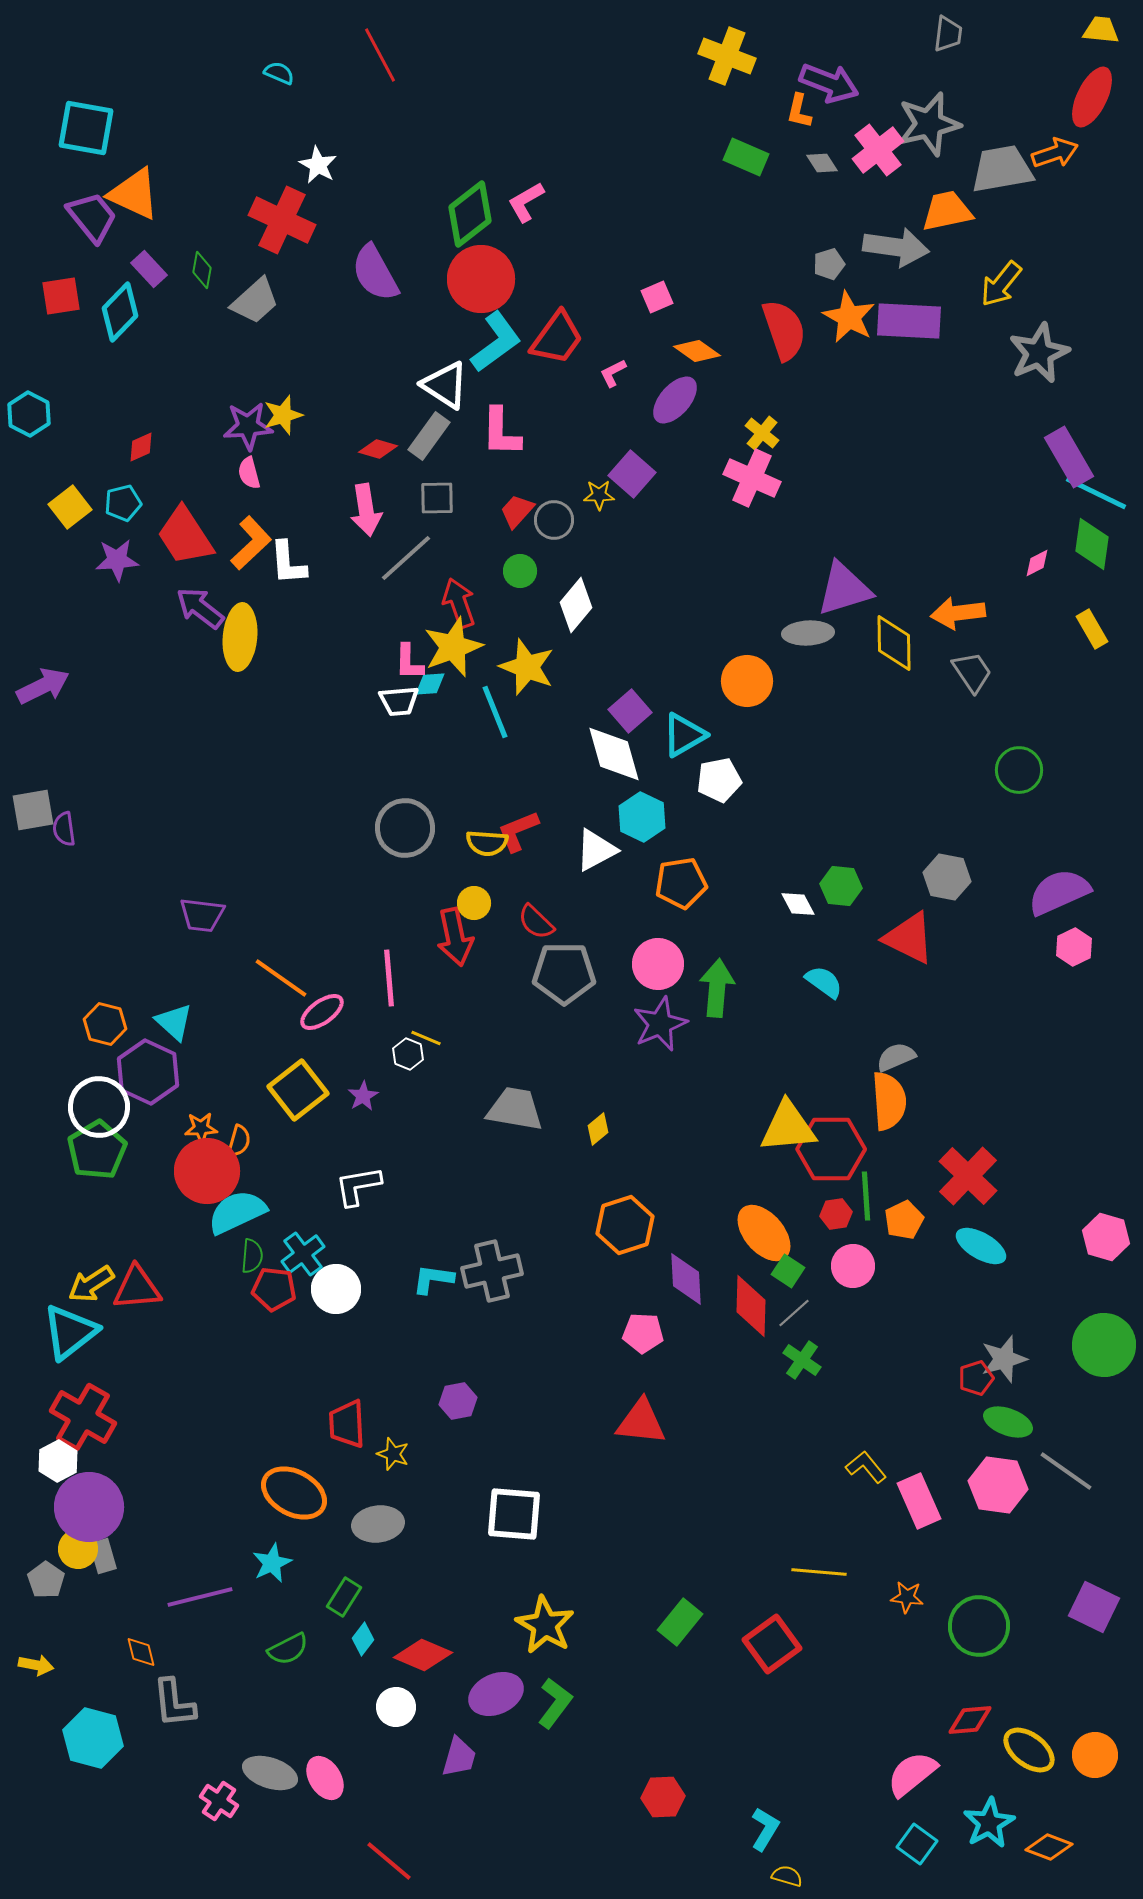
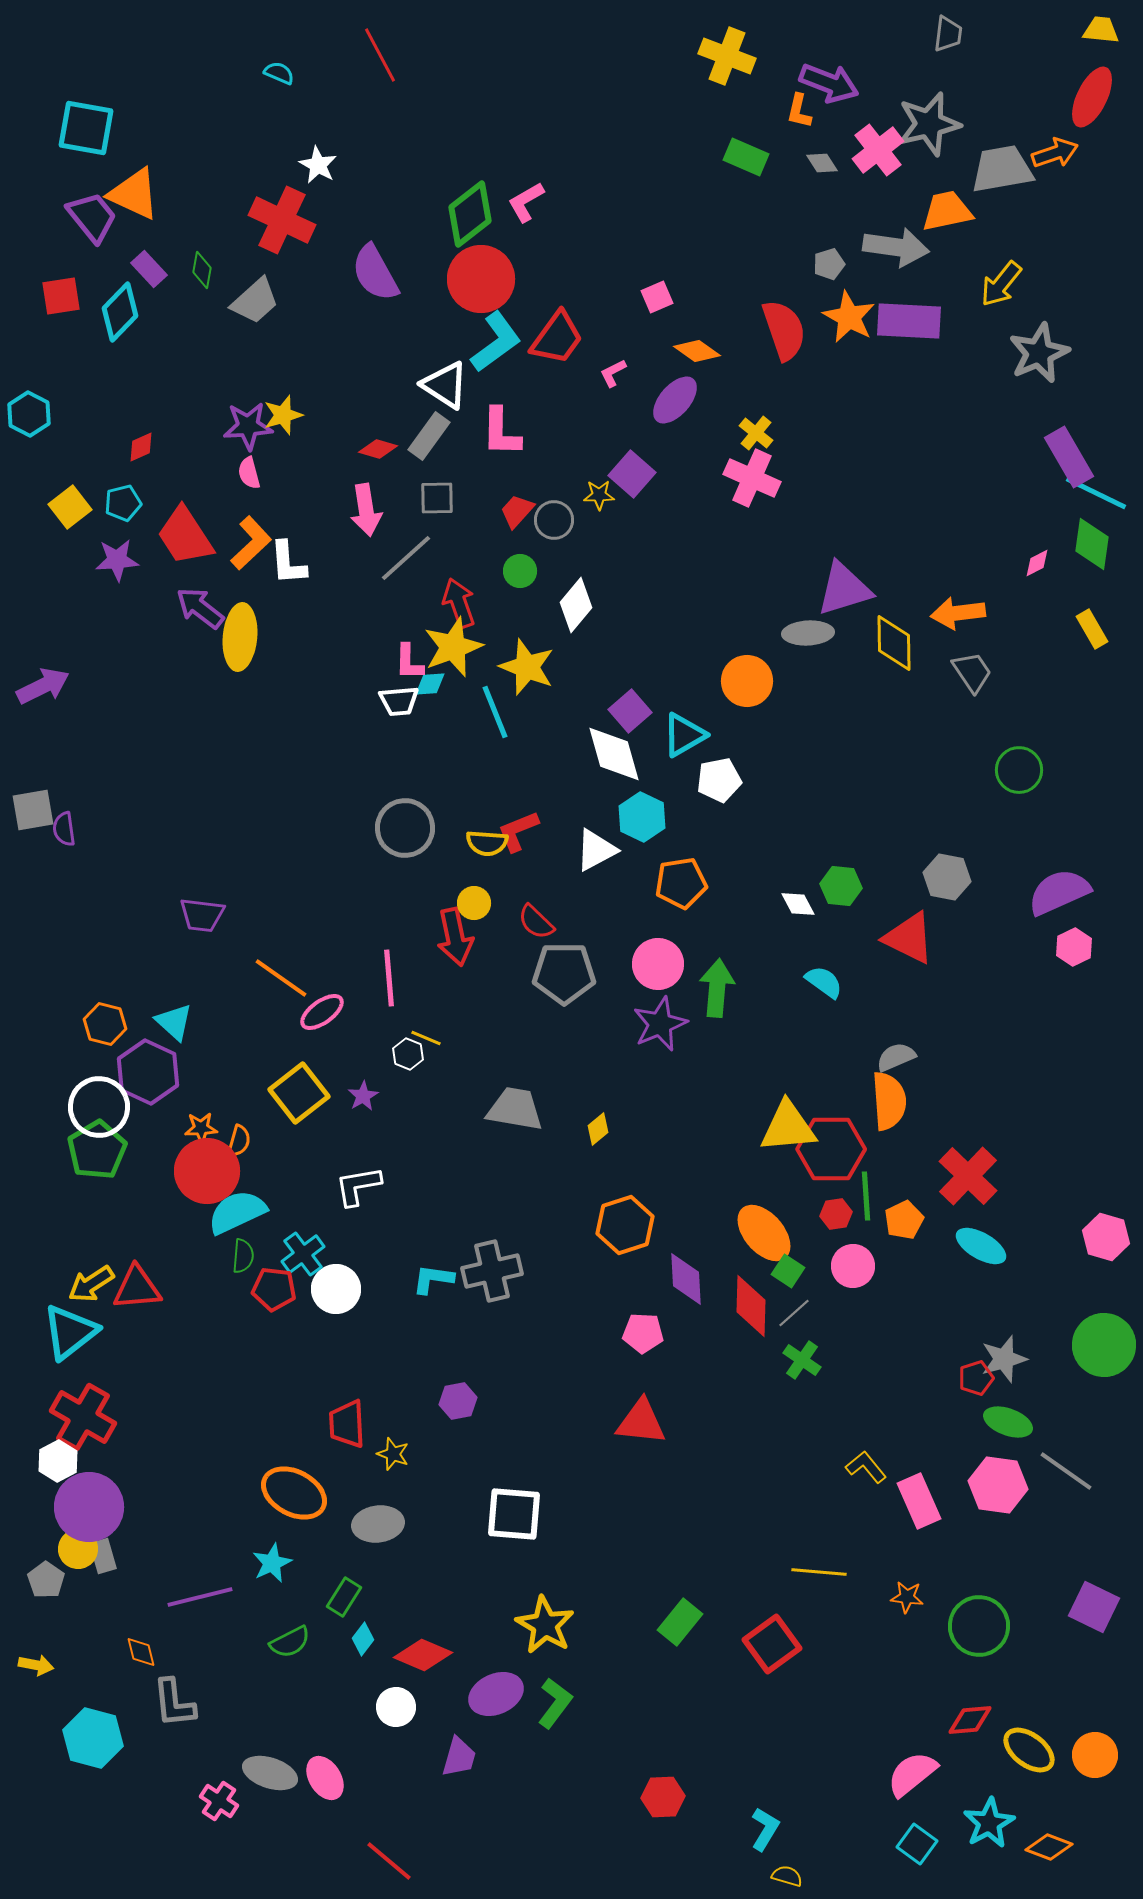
yellow cross at (762, 433): moved 6 px left
yellow square at (298, 1090): moved 1 px right, 3 px down
green semicircle at (252, 1256): moved 9 px left
green semicircle at (288, 1649): moved 2 px right, 7 px up
